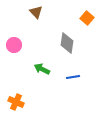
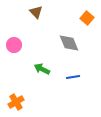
gray diamond: moved 2 px right; rotated 30 degrees counterclockwise
orange cross: rotated 35 degrees clockwise
